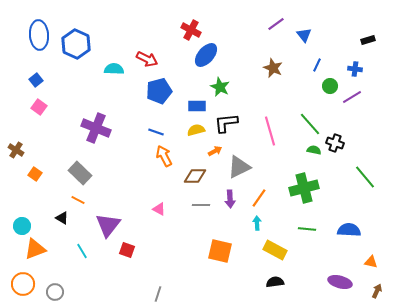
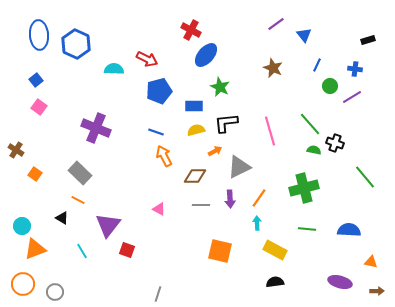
blue rectangle at (197, 106): moved 3 px left
brown arrow at (377, 291): rotated 64 degrees clockwise
